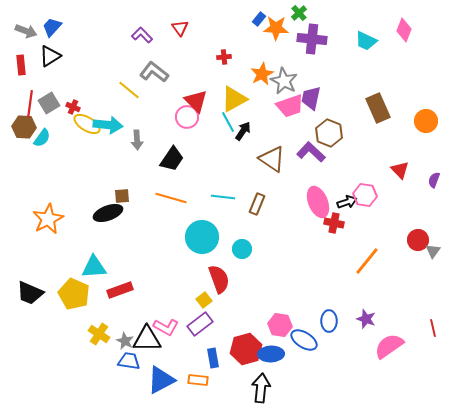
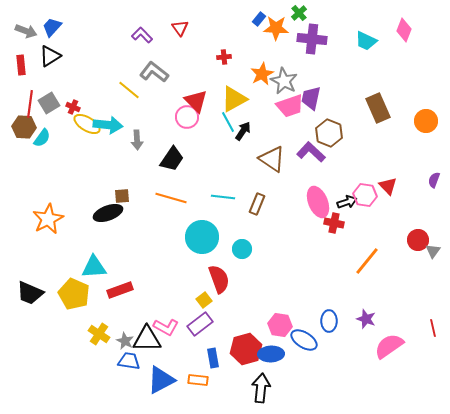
red triangle at (400, 170): moved 12 px left, 16 px down
